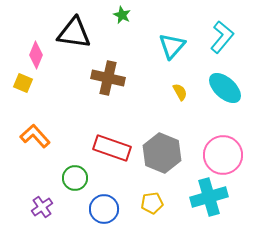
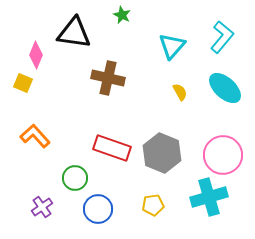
yellow pentagon: moved 1 px right, 2 px down
blue circle: moved 6 px left
